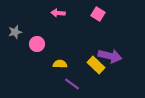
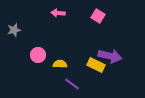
pink square: moved 2 px down
gray star: moved 1 px left, 2 px up
pink circle: moved 1 px right, 11 px down
yellow rectangle: rotated 18 degrees counterclockwise
